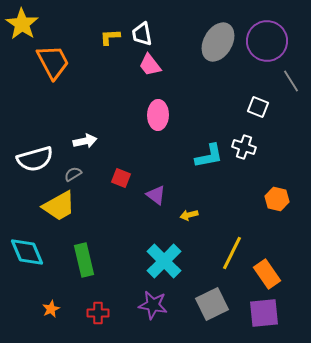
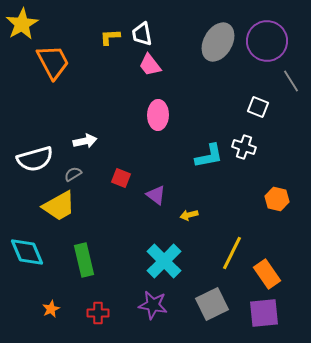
yellow star: rotated 8 degrees clockwise
